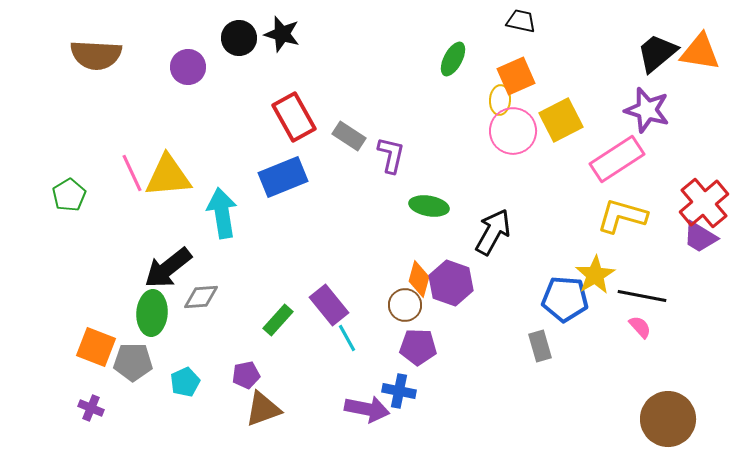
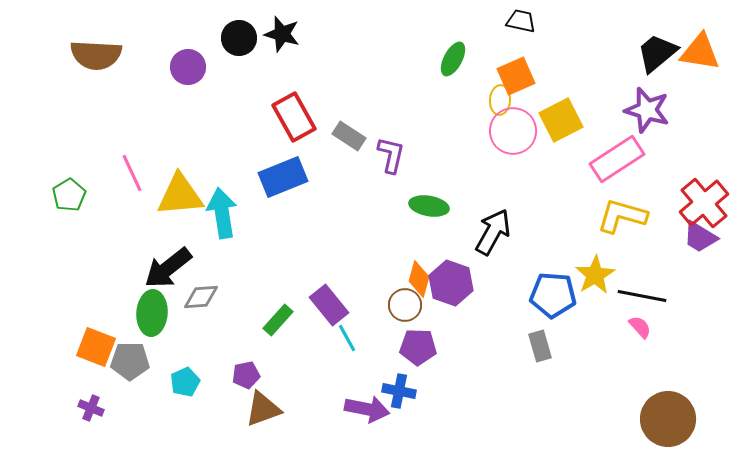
yellow triangle at (168, 176): moved 12 px right, 19 px down
blue pentagon at (565, 299): moved 12 px left, 4 px up
gray pentagon at (133, 362): moved 3 px left, 1 px up
